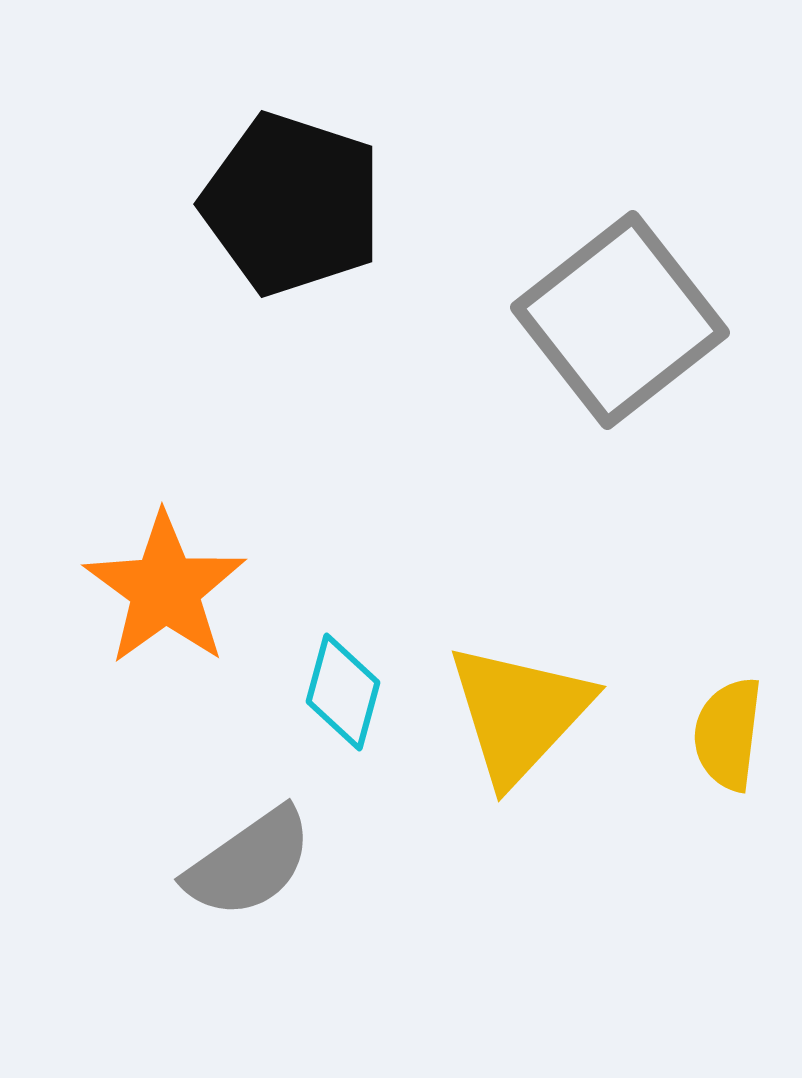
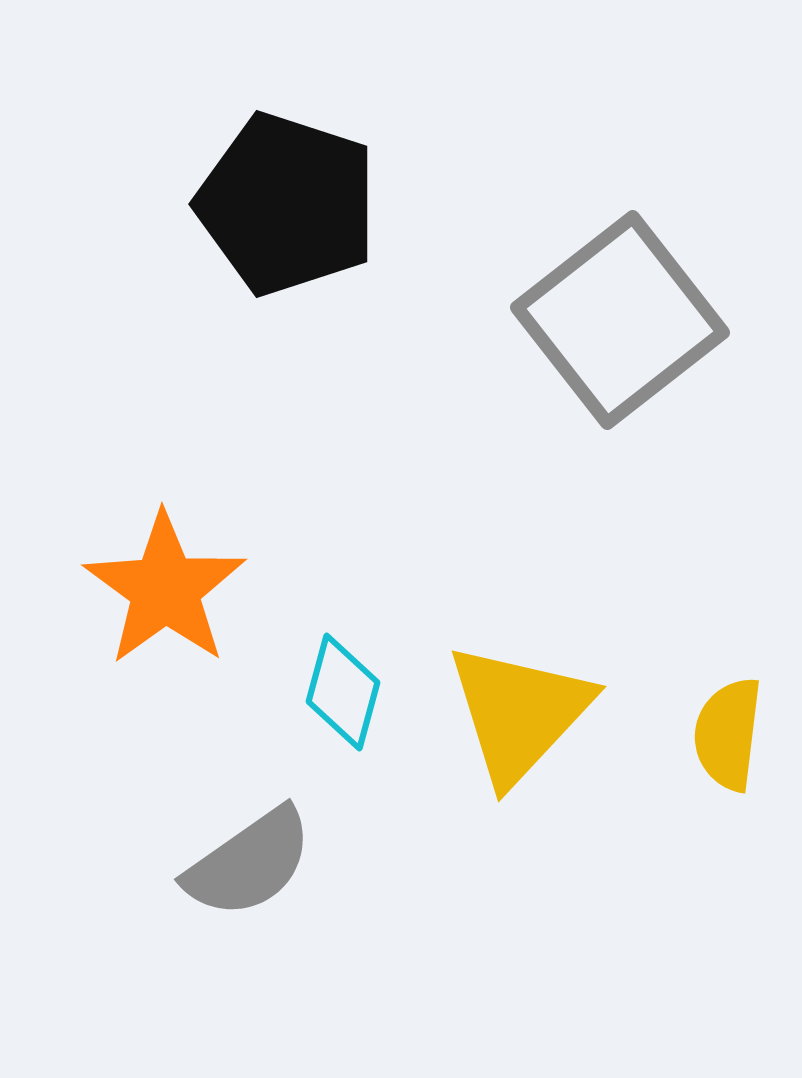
black pentagon: moved 5 px left
